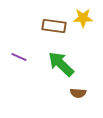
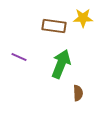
green arrow: rotated 68 degrees clockwise
brown semicircle: rotated 98 degrees counterclockwise
